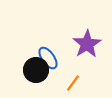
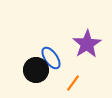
blue ellipse: moved 3 px right
